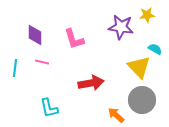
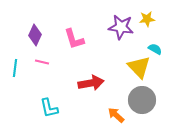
yellow star: moved 4 px down
purple diamond: rotated 25 degrees clockwise
